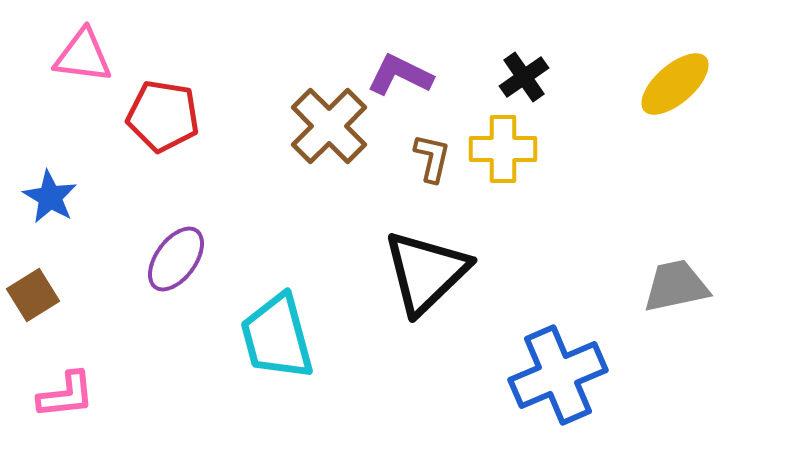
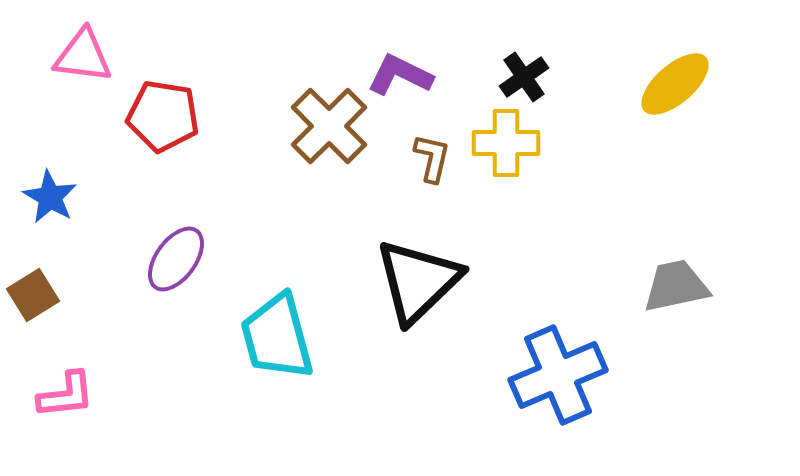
yellow cross: moved 3 px right, 6 px up
black triangle: moved 8 px left, 9 px down
